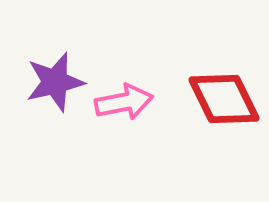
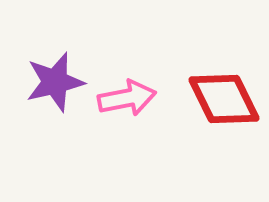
pink arrow: moved 3 px right, 4 px up
